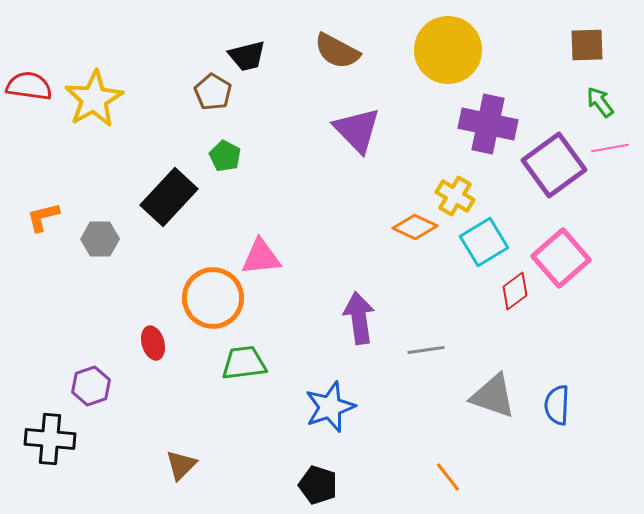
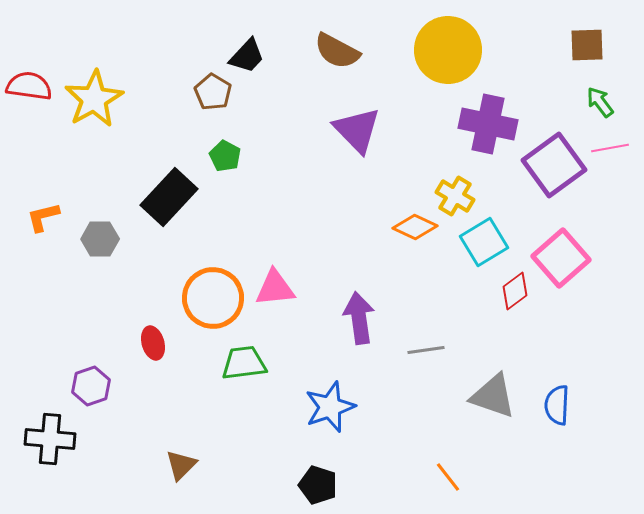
black trapezoid: rotated 33 degrees counterclockwise
pink triangle: moved 14 px right, 31 px down
